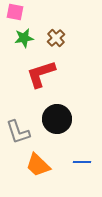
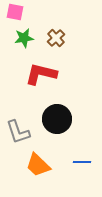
red L-shape: rotated 32 degrees clockwise
